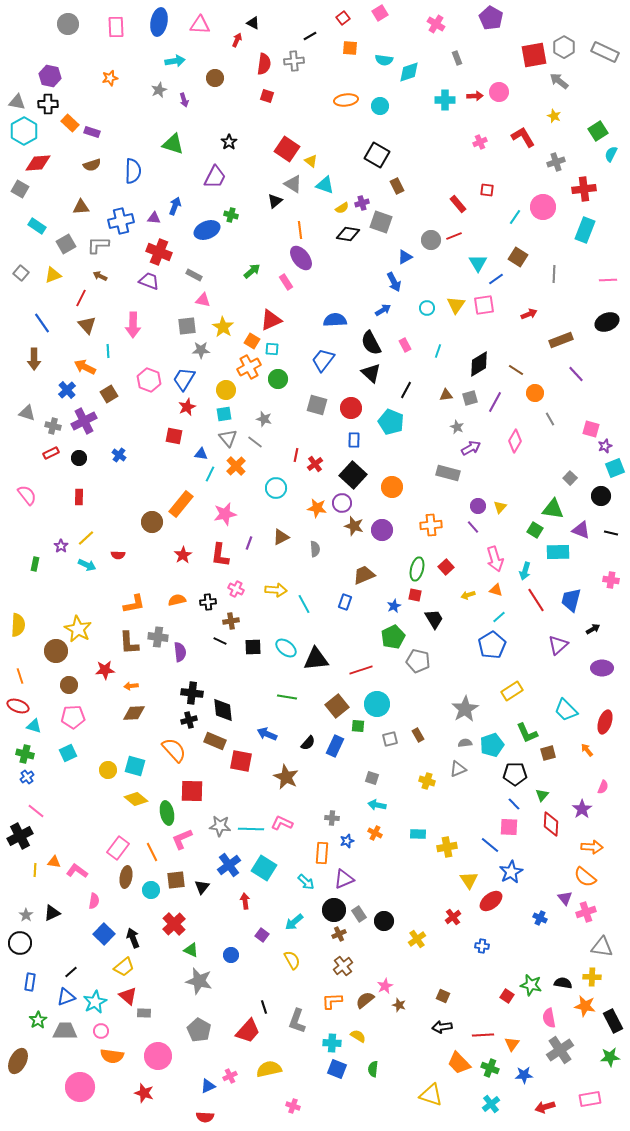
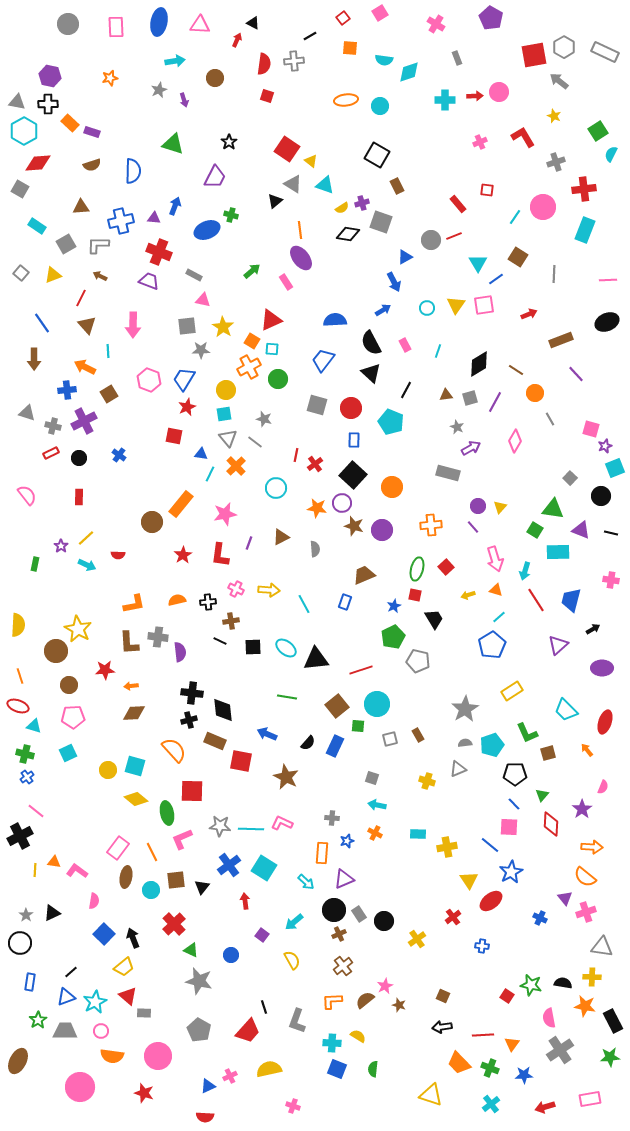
blue cross at (67, 390): rotated 36 degrees clockwise
yellow arrow at (276, 590): moved 7 px left
